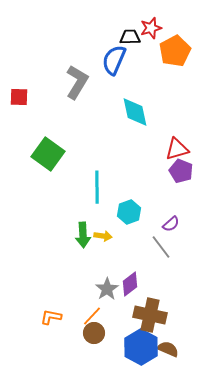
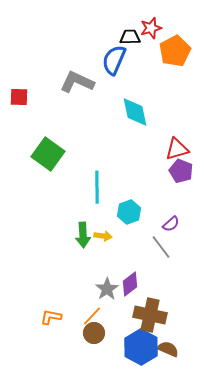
gray L-shape: rotated 96 degrees counterclockwise
